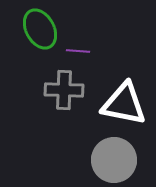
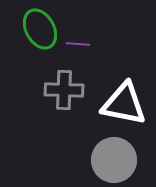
purple line: moved 7 px up
